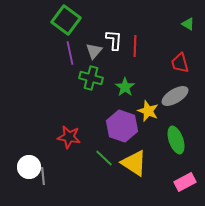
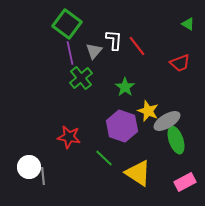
green square: moved 1 px right, 4 px down
red line: moved 2 px right; rotated 40 degrees counterclockwise
red trapezoid: rotated 95 degrees counterclockwise
green cross: moved 10 px left; rotated 35 degrees clockwise
gray ellipse: moved 8 px left, 25 px down
yellow triangle: moved 4 px right, 10 px down
